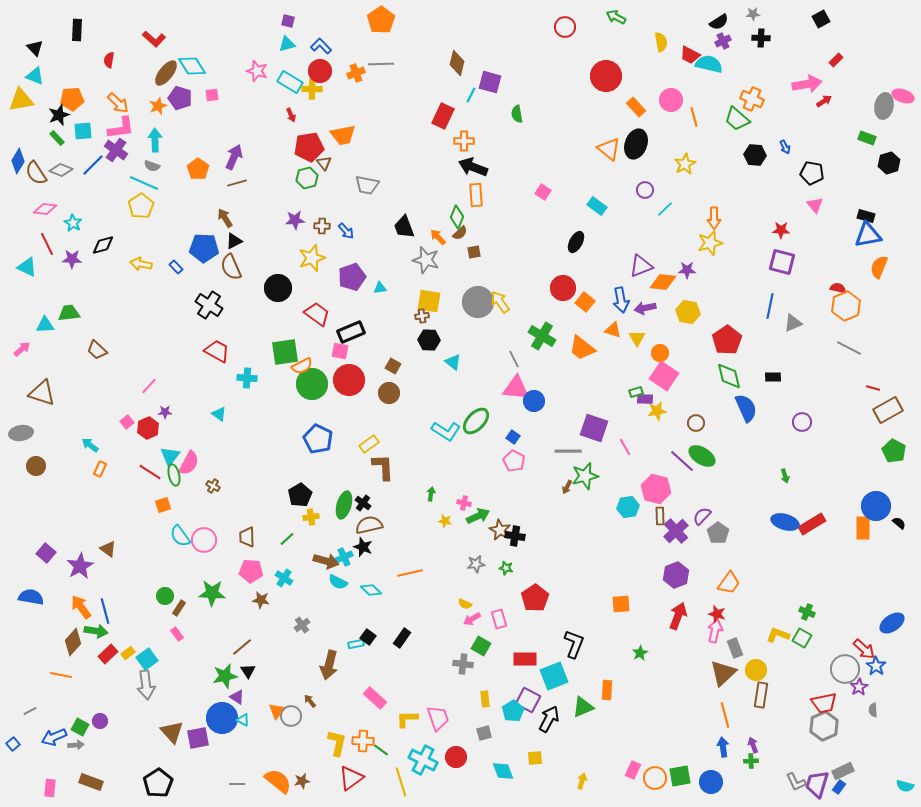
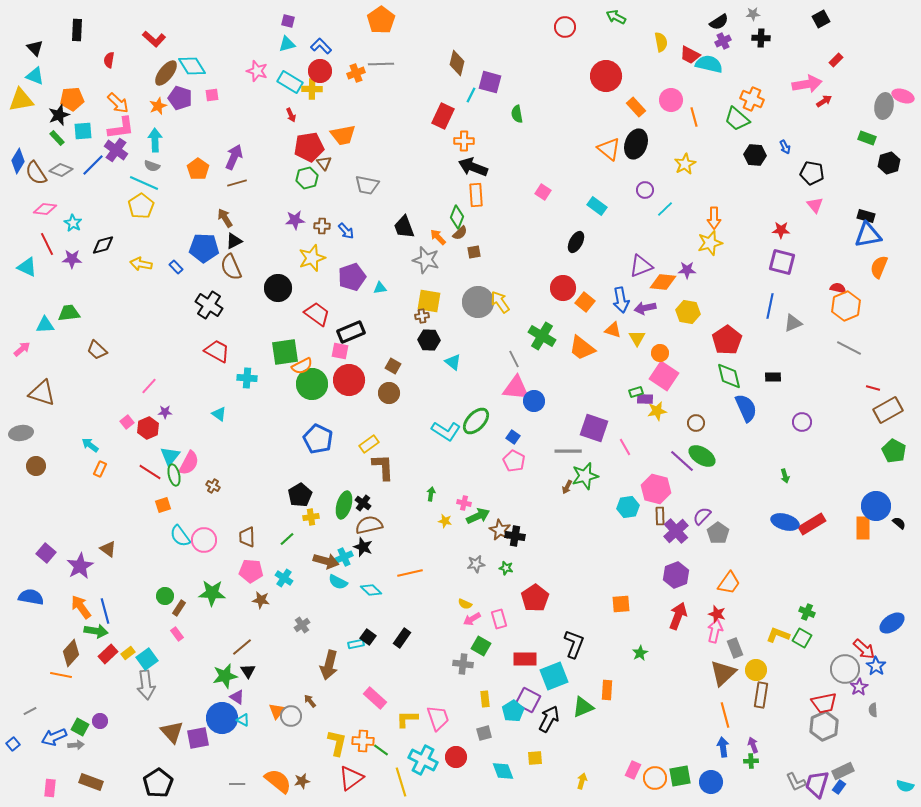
brown diamond at (73, 642): moved 2 px left, 11 px down
